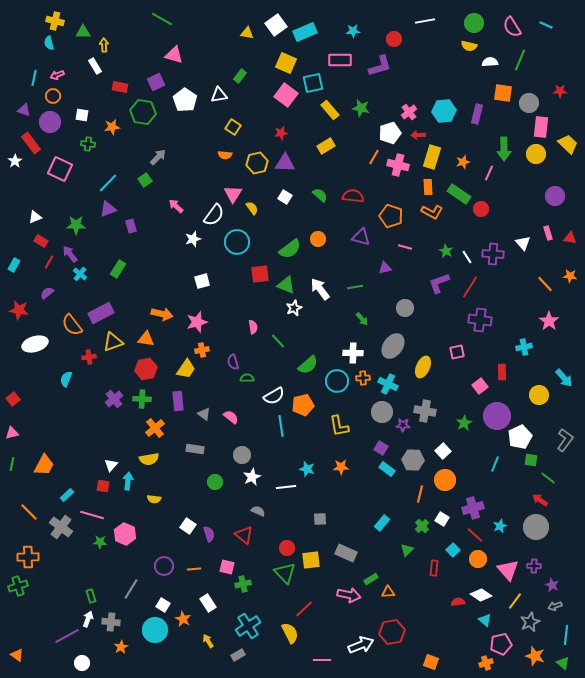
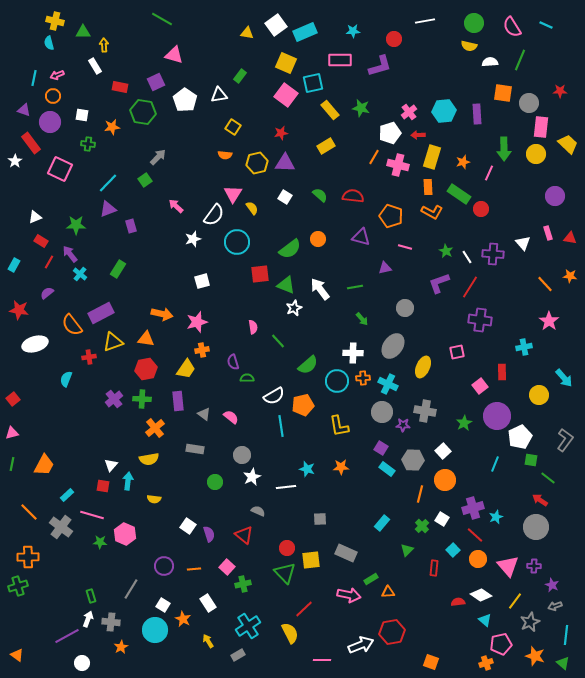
purple rectangle at (477, 114): rotated 18 degrees counterclockwise
cyan star at (500, 526): moved 4 px left, 9 px up
pink square at (227, 567): rotated 28 degrees clockwise
pink triangle at (508, 570): moved 4 px up
